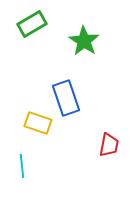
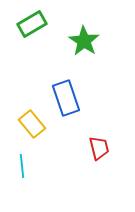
yellow rectangle: moved 6 px left, 1 px down; rotated 32 degrees clockwise
red trapezoid: moved 10 px left, 3 px down; rotated 25 degrees counterclockwise
